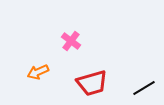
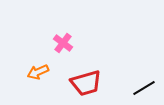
pink cross: moved 8 px left, 2 px down
red trapezoid: moved 6 px left
